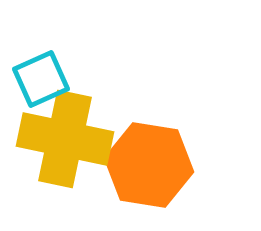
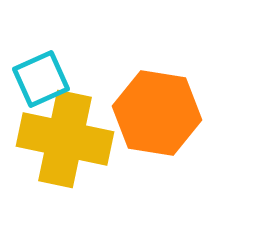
orange hexagon: moved 8 px right, 52 px up
